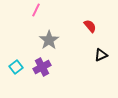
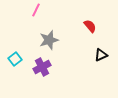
gray star: rotated 18 degrees clockwise
cyan square: moved 1 px left, 8 px up
